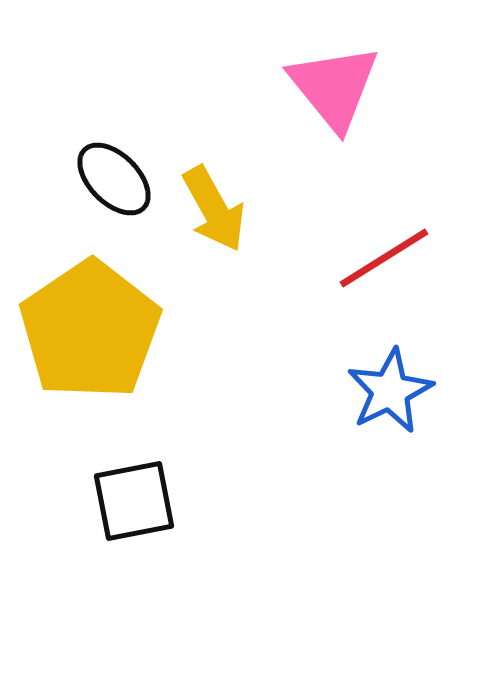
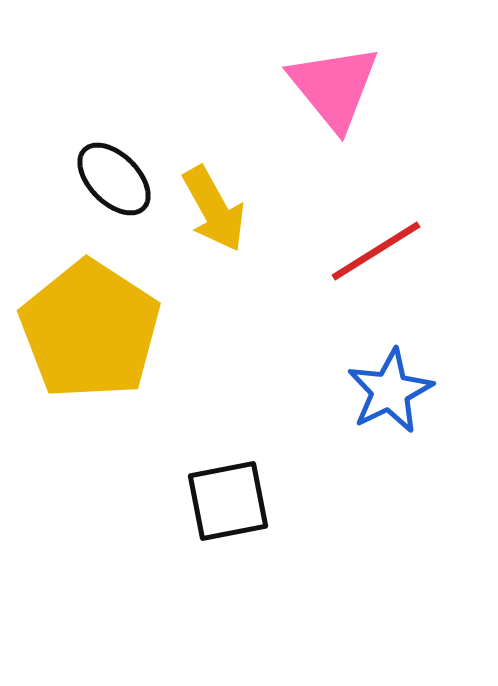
red line: moved 8 px left, 7 px up
yellow pentagon: rotated 5 degrees counterclockwise
black square: moved 94 px right
